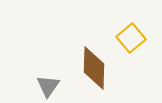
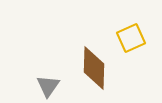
yellow square: rotated 16 degrees clockwise
